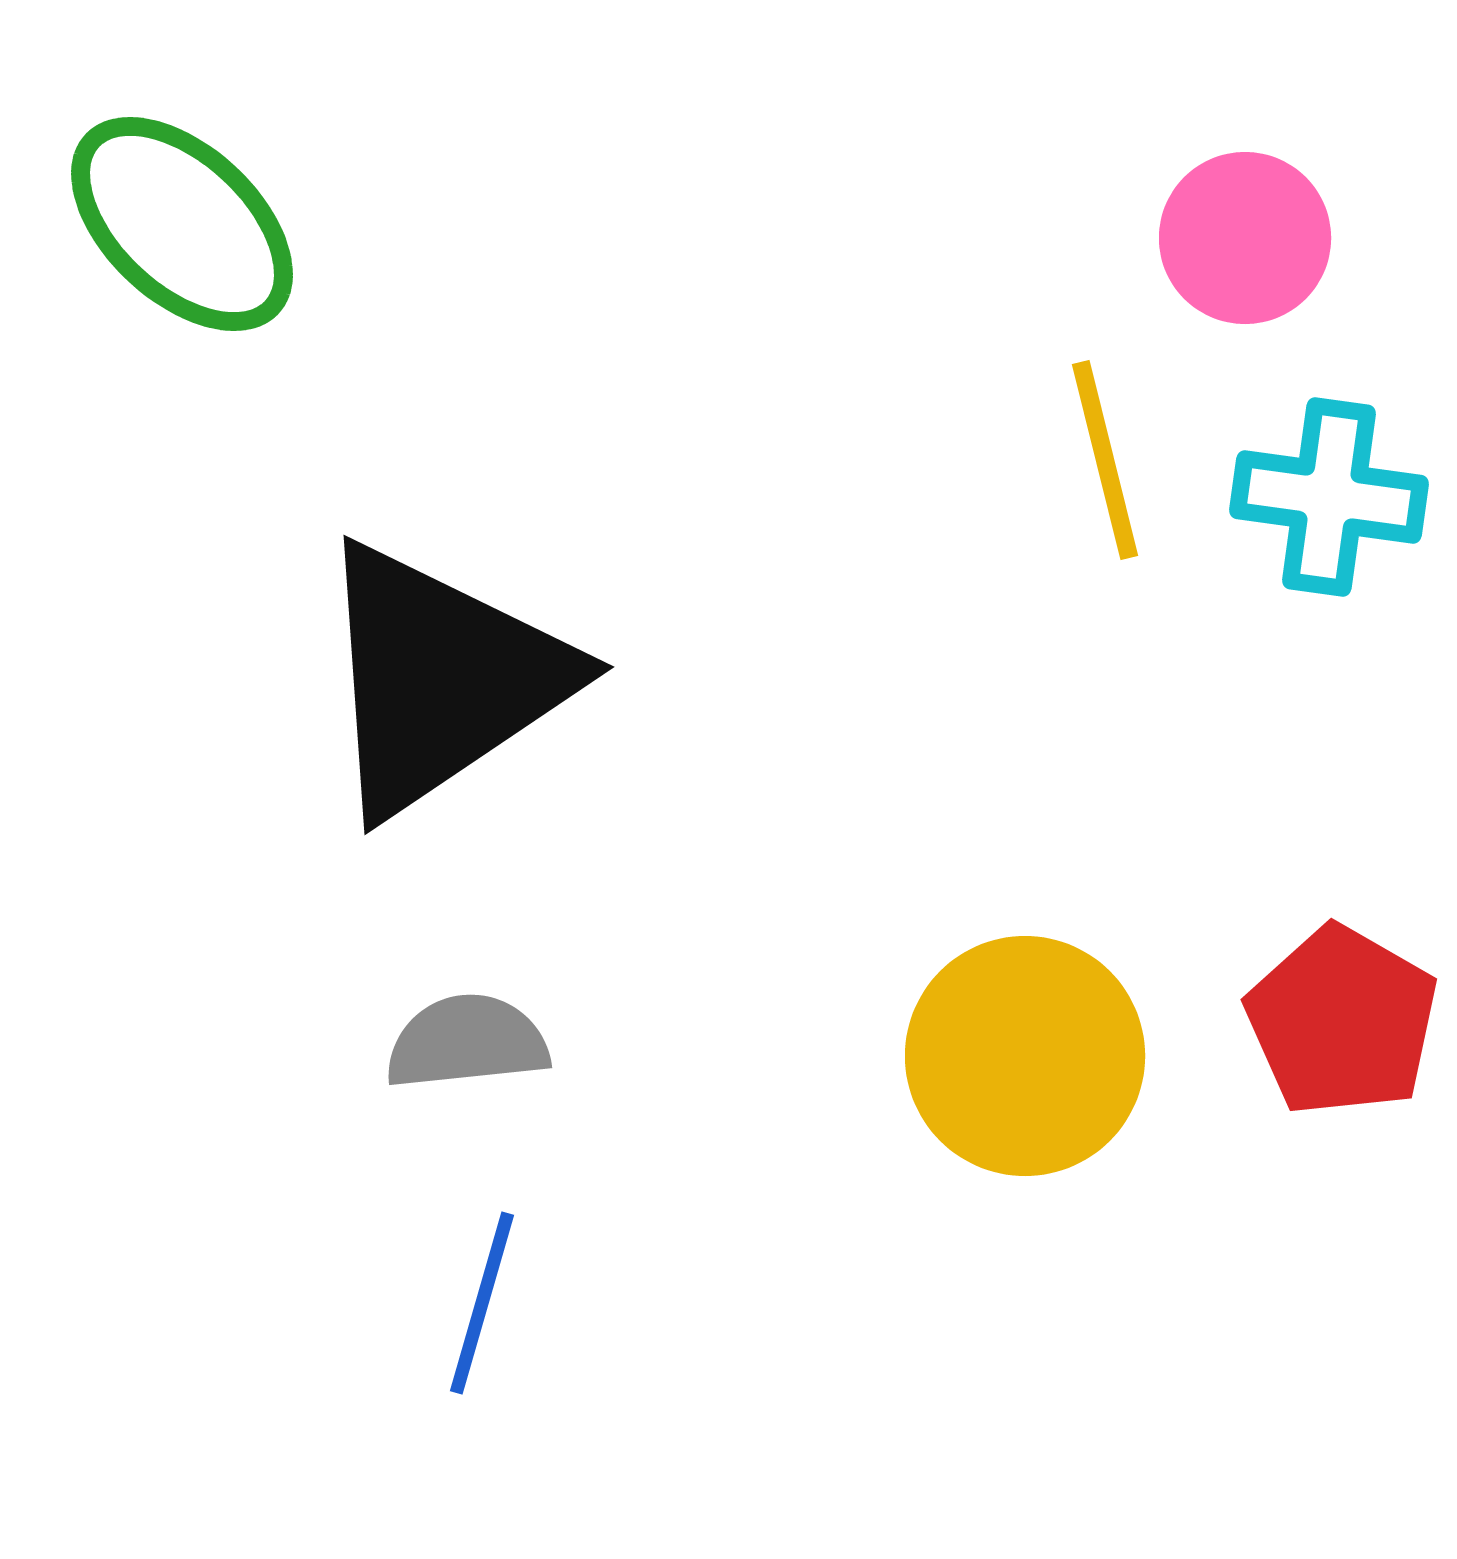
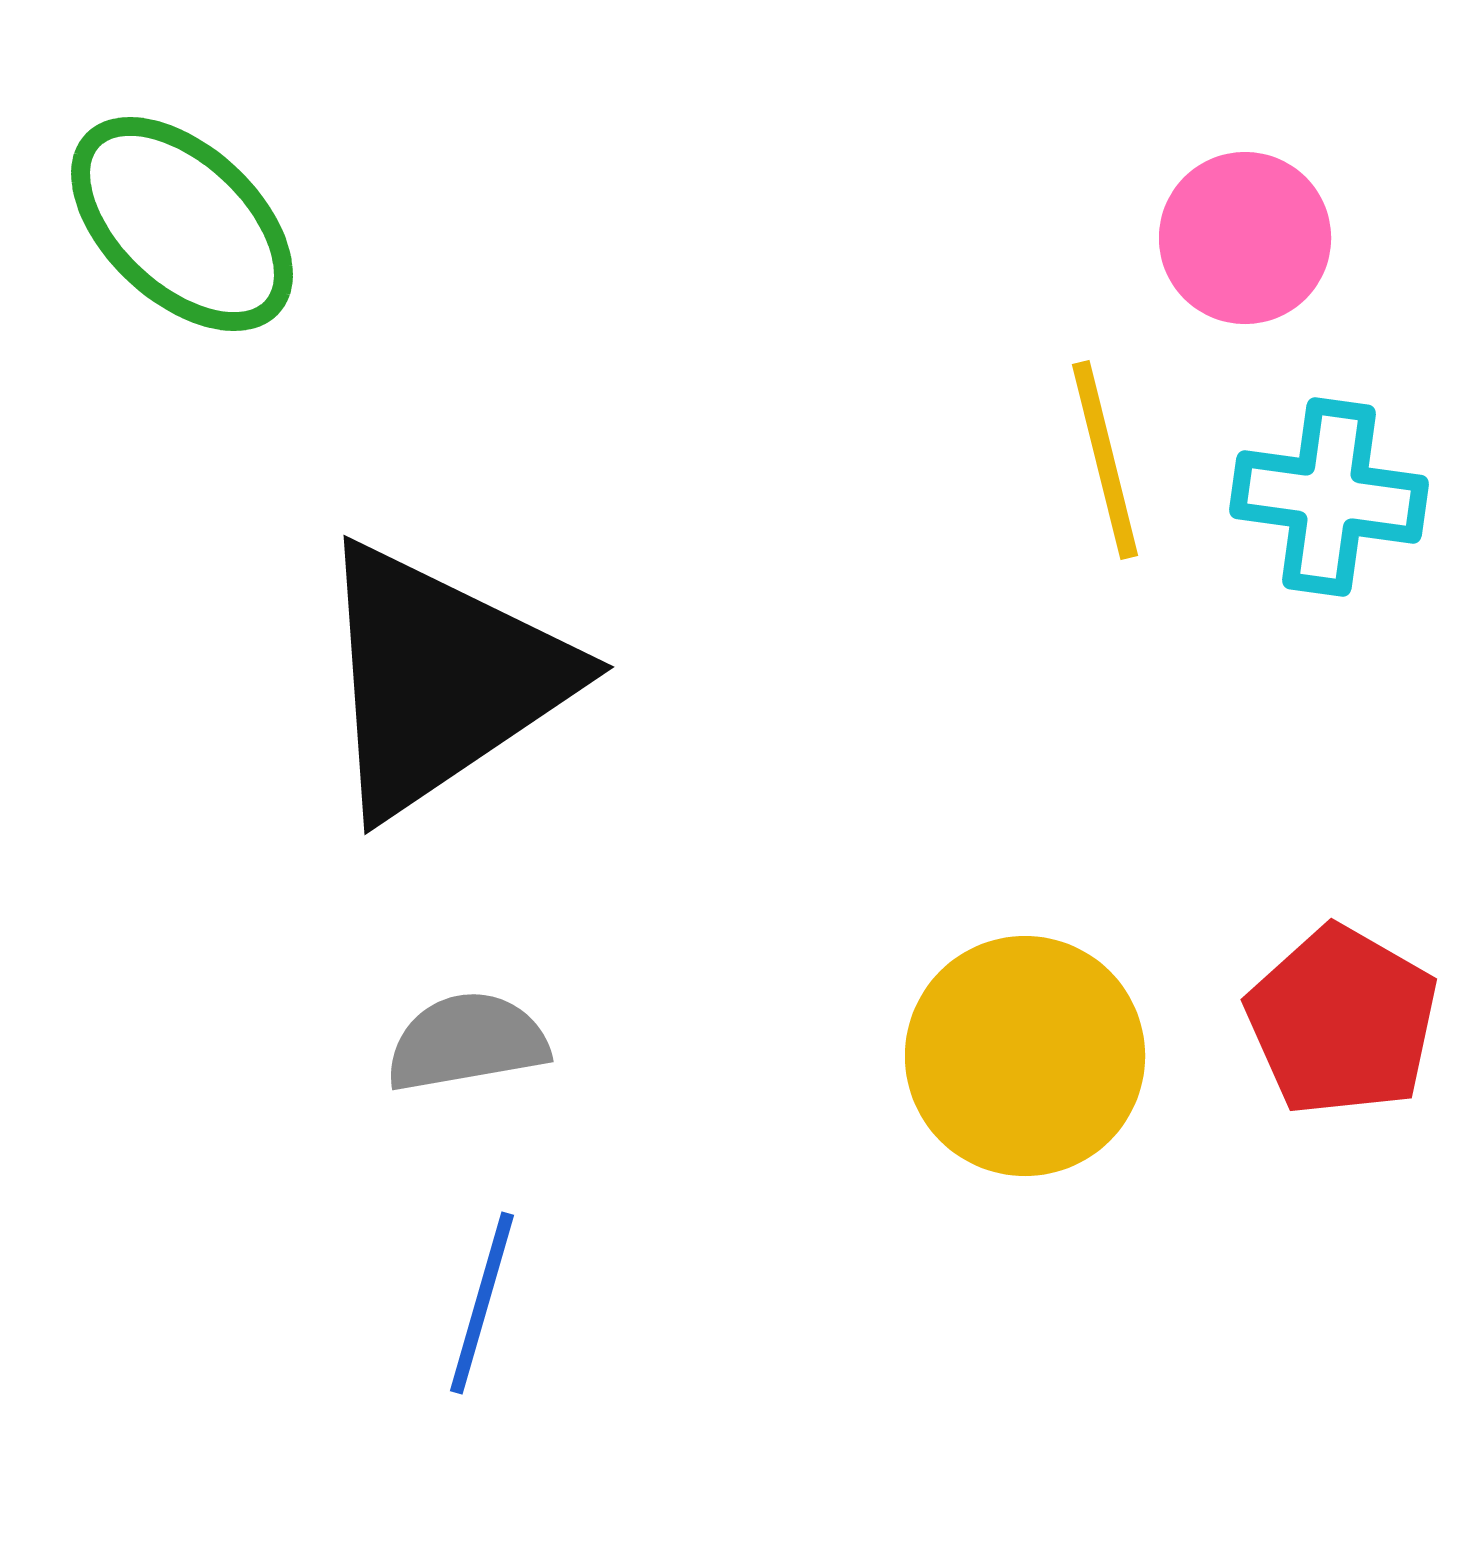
gray semicircle: rotated 4 degrees counterclockwise
